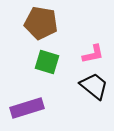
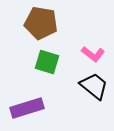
pink L-shape: rotated 50 degrees clockwise
